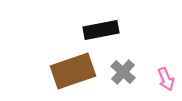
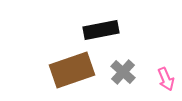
brown rectangle: moved 1 px left, 1 px up
